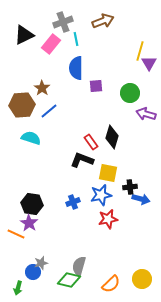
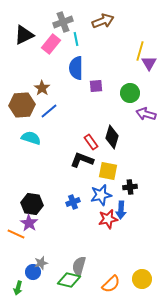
yellow square: moved 2 px up
blue arrow: moved 20 px left, 11 px down; rotated 78 degrees clockwise
